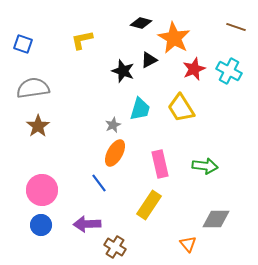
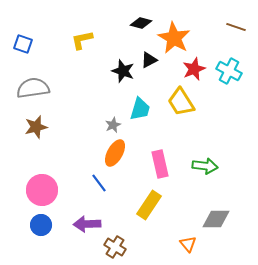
yellow trapezoid: moved 6 px up
brown star: moved 2 px left, 1 px down; rotated 20 degrees clockwise
